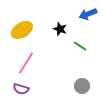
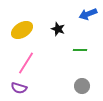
black star: moved 2 px left
green line: moved 4 px down; rotated 32 degrees counterclockwise
purple semicircle: moved 2 px left, 1 px up
